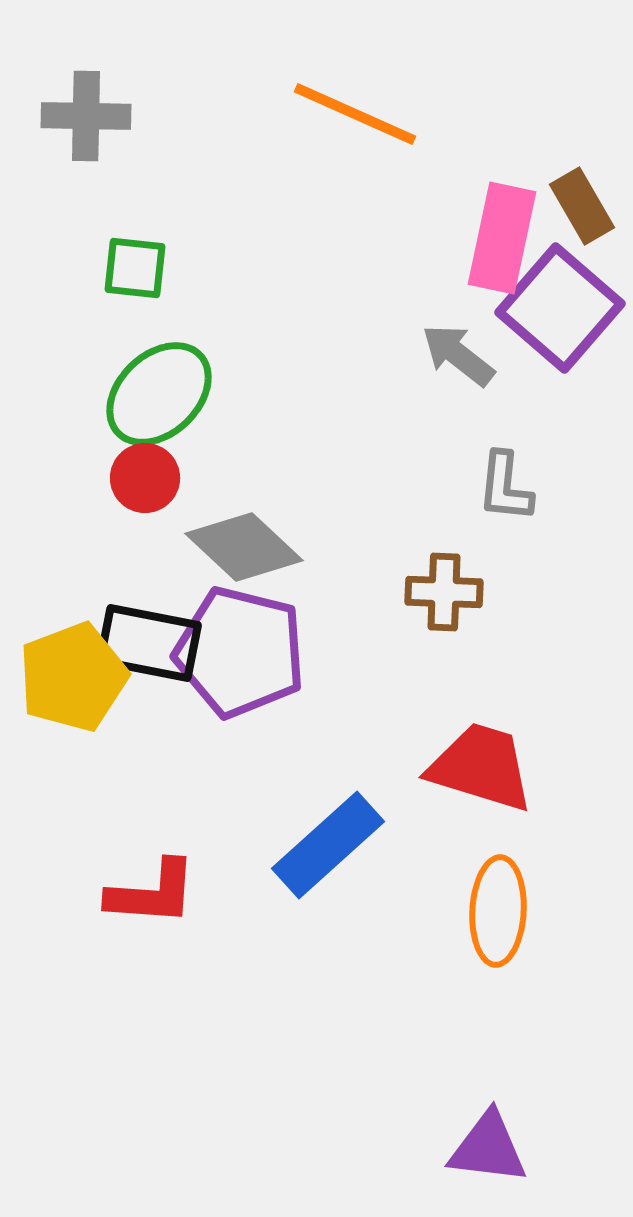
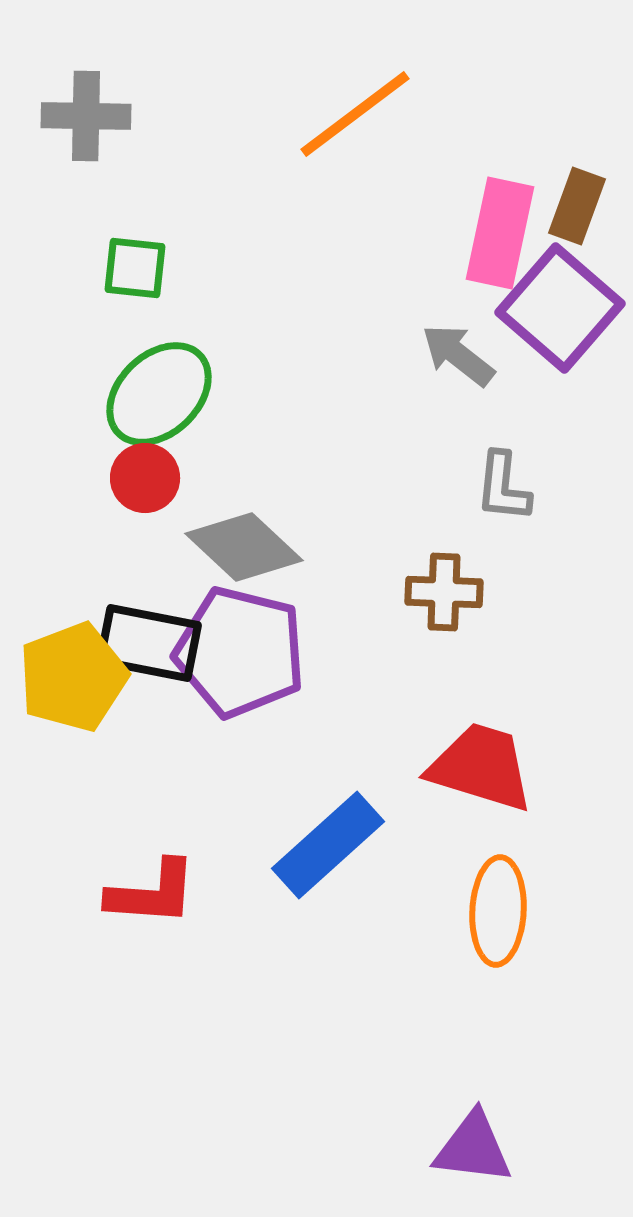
orange line: rotated 61 degrees counterclockwise
brown rectangle: moved 5 px left; rotated 50 degrees clockwise
pink rectangle: moved 2 px left, 5 px up
gray L-shape: moved 2 px left
purple triangle: moved 15 px left
